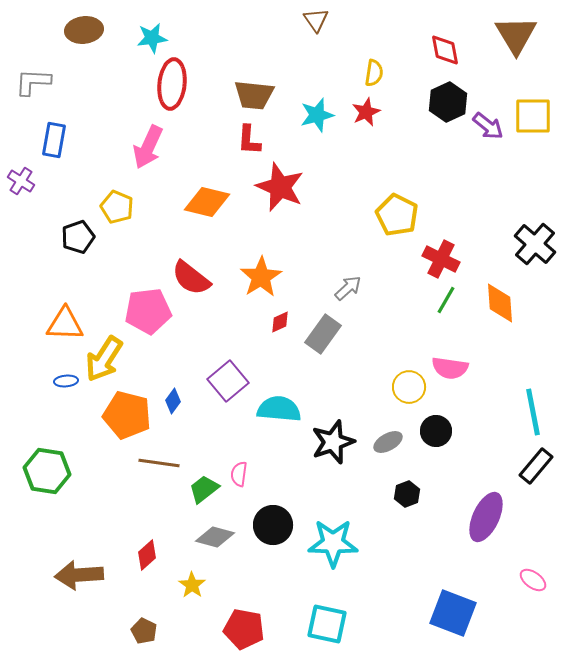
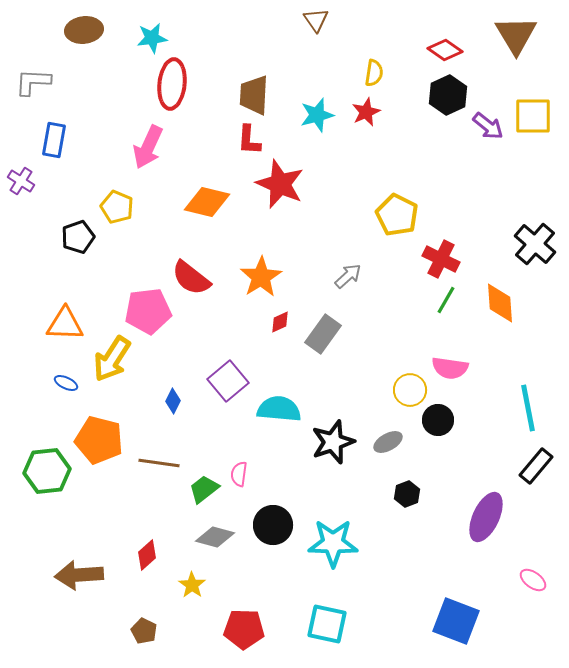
red diamond at (445, 50): rotated 44 degrees counterclockwise
brown trapezoid at (254, 95): rotated 87 degrees clockwise
black hexagon at (448, 102): moved 7 px up
red star at (280, 187): moved 3 px up
gray arrow at (348, 288): moved 12 px up
yellow arrow at (104, 359): moved 8 px right
blue ellipse at (66, 381): moved 2 px down; rotated 30 degrees clockwise
yellow circle at (409, 387): moved 1 px right, 3 px down
blue diamond at (173, 401): rotated 10 degrees counterclockwise
cyan line at (533, 412): moved 5 px left, 4 px up
orange pentagon at (127, 415): moved 28 px left, 25 px down
black circle at (436, 431): moved 2 px right, 11 px up
green hexagon at (47, 471): rotated 15 degrees counterclockwise
blue square at (453, 613): moved 3 px right, 8 px down
red pentagon at (244, 629): rotated 9 degrees counterclockwise
